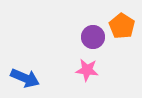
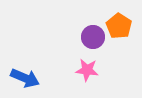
orange pentagon: moved 3 px left
